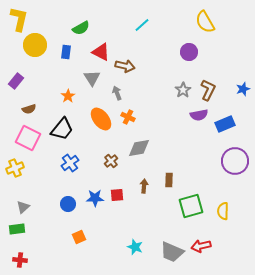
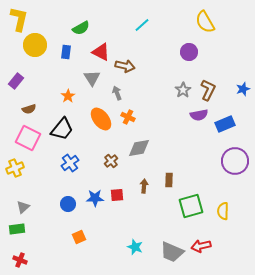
red cross at (20, 260): rotated 16 degrees clockwise
